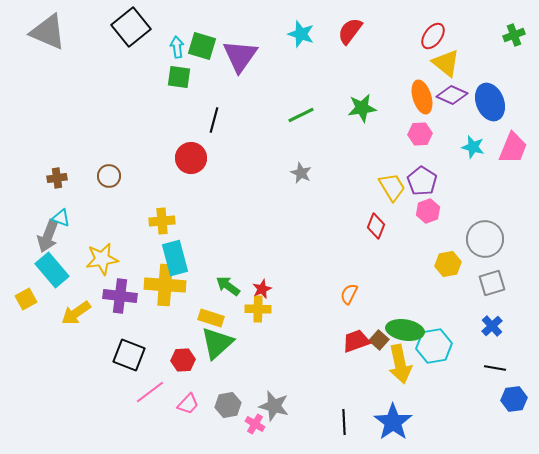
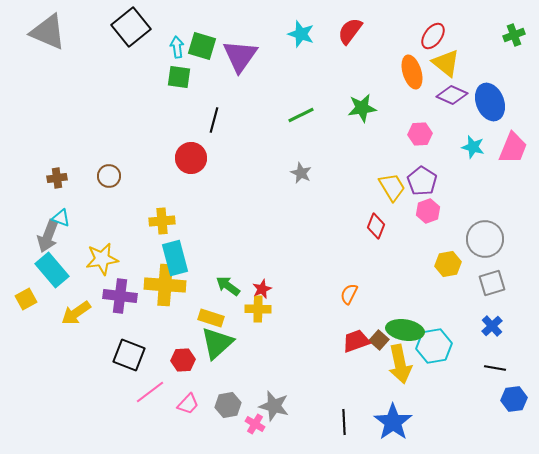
orange ellipse at (422, 97): moved 10 px left, 25 px up
